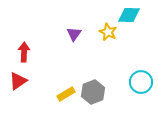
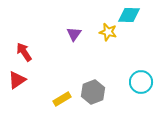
yellow star: rotated 12 degrees counterclockwise
red arrow: rotated 36 degrees counterclockwise
red triangle: moved 1 px left, 1 px up
yellow rectangle: moved 4 px left, 5 px down
